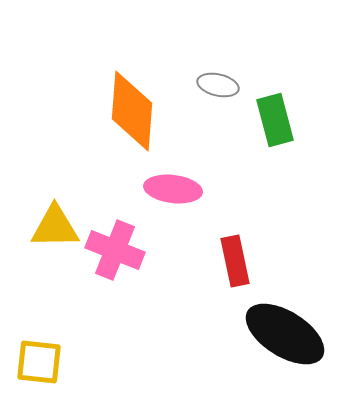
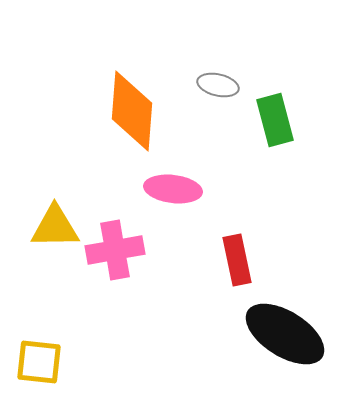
pink cross: rotated 32 degrees counterclockwise
red rectangle: moved 2 px right, 1 px up
